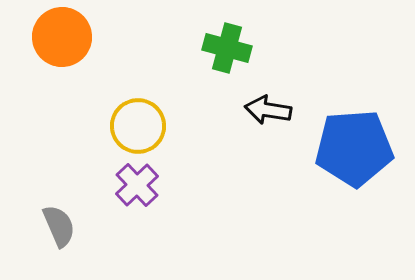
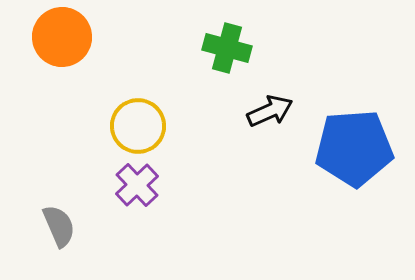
black arrow: moved 2 px right, 1 px down; rotated 147 degrees clockwise
